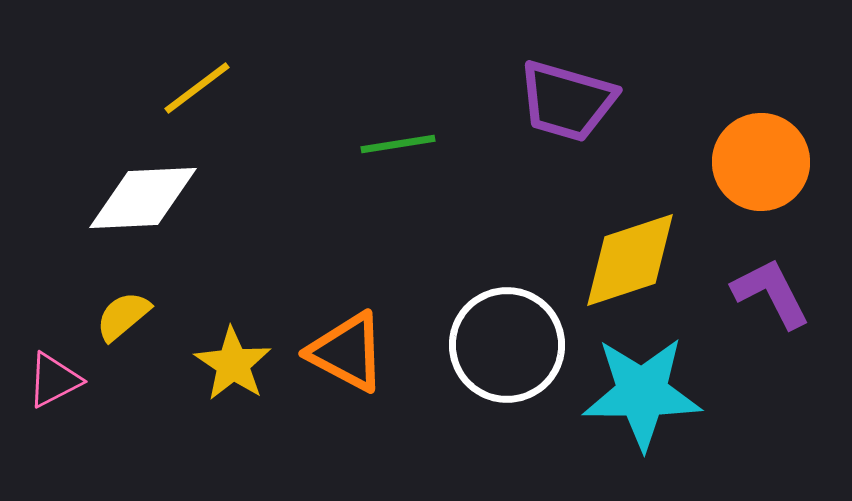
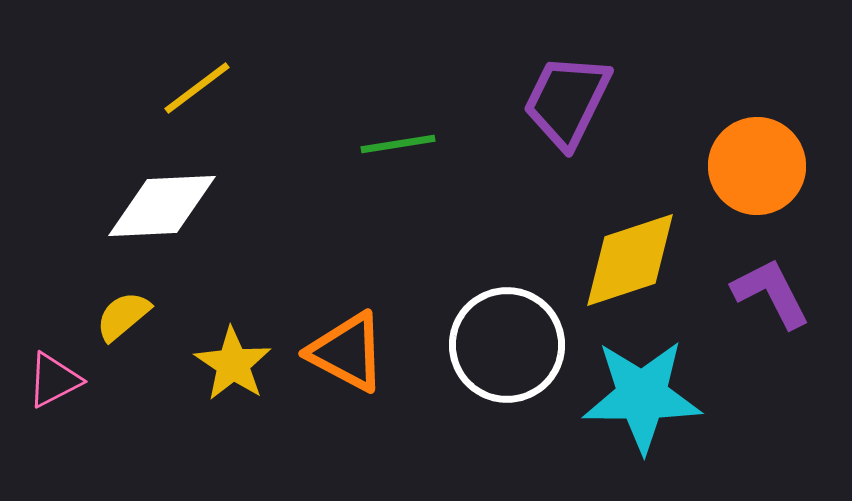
purple trapezoid: rotated 100 degrees clockwise
orange circle: moved 4 px left, 4 px down
white diamond: moved 19 px right, 8 px down
cyan star: moved 3 px down
